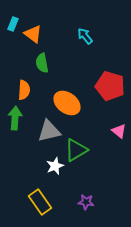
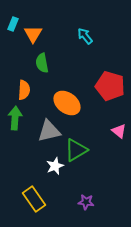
orange triangle: rotated 24 degrees clockwise
yellow rectangle: moved 6 px left, 3 px up
